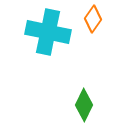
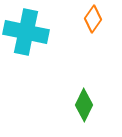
cyan cross: moved 22 px left
